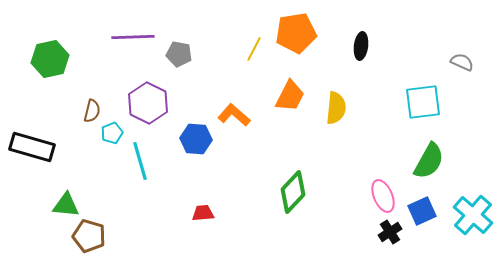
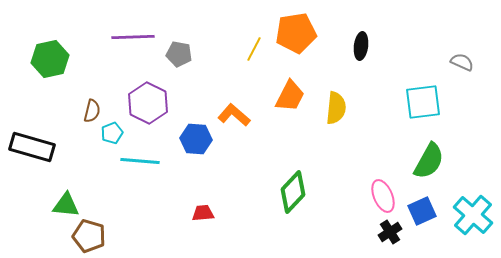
cyan line: rotated 69 degrees counterclockwise
